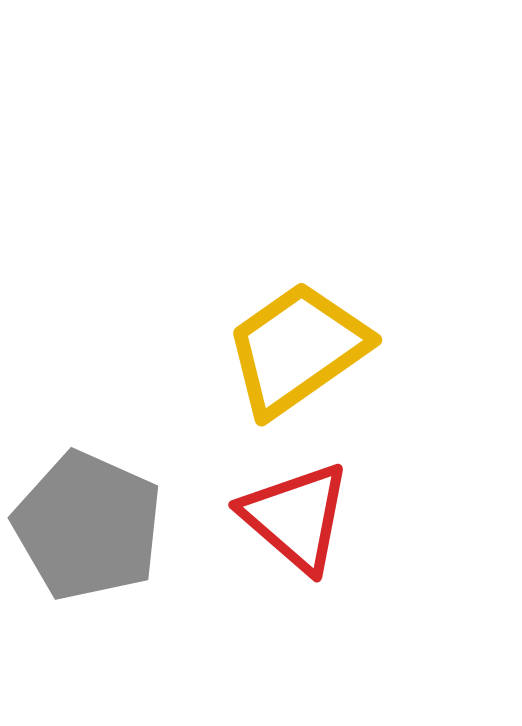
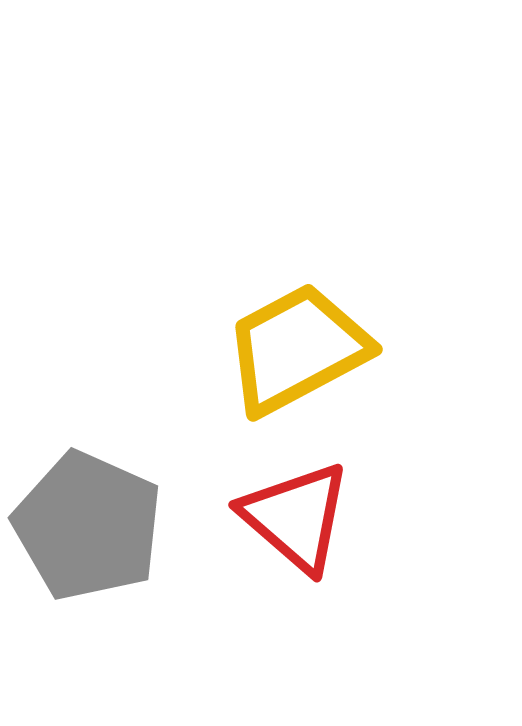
yellow trapezoid: rotated 7 degrees clockwise
